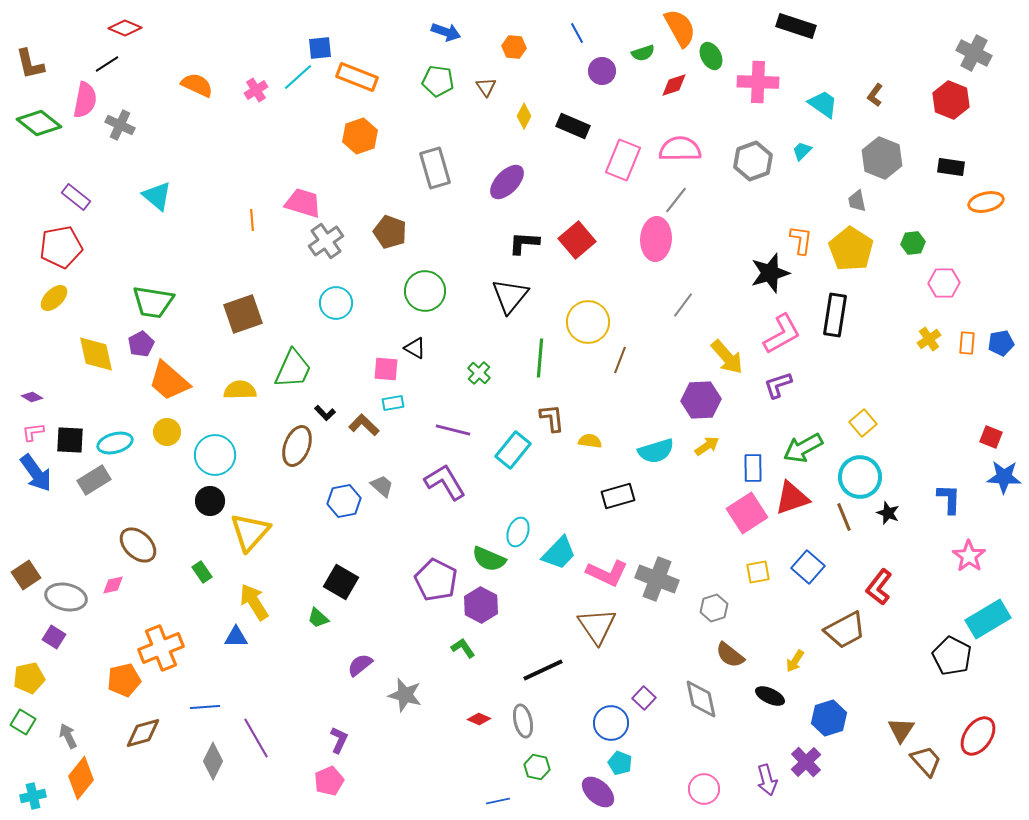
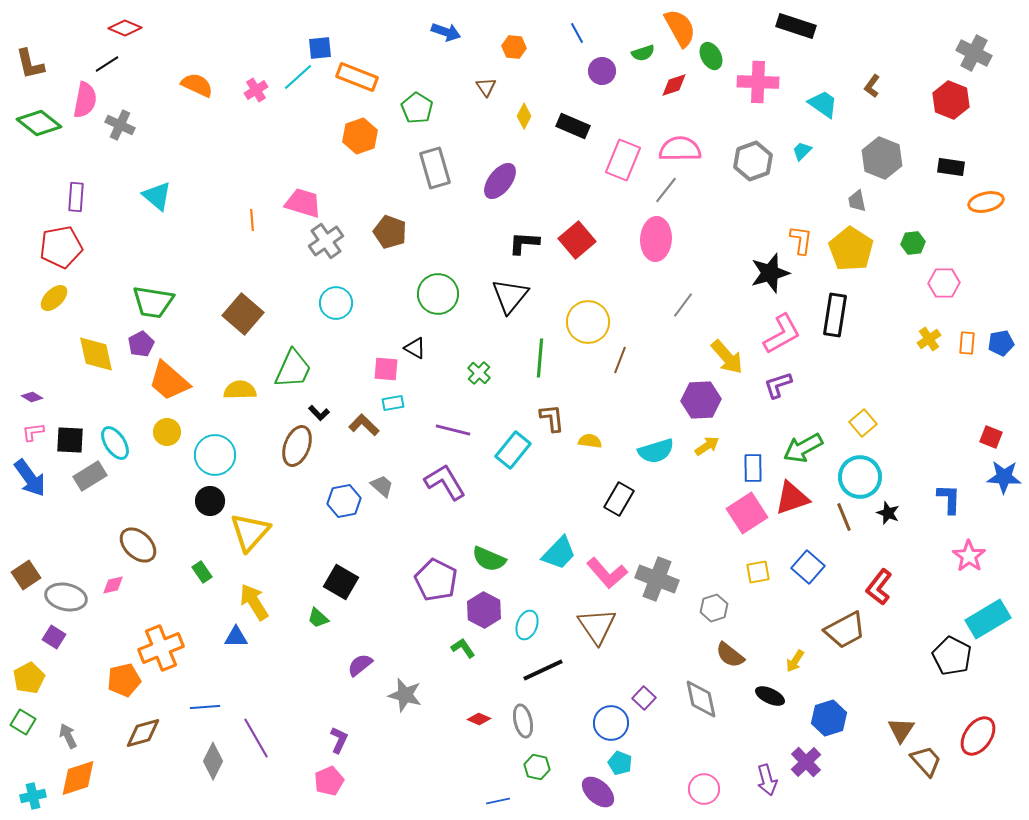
green pentagon at (438, 81): moved 21 px left, 27 px down; rotated 24 degrees clockwise
brown L-shape at (875, 95): moved 3 px left, 9 px up
purple ellipse at (507, 182): moved 7 px left, 1 px up; rotated 6 degrees counterclockwise
purple rectangle at (76, 197): rotated 56 degrees clockwise
gray line at (676, 200): moved 10 px left, 10 px up
green circle at (425, 291): moved 13 px right, 3 px down
brown square at (243, 314): rotated 30 degrees counterclockwise
black L-shape at (325, 413): moved 6 px left
cyan ellipse at (115, 443): rotated 72 degrees clockwise
blue arrow at (36, 473): moved 6 px left, 5 px down
gray rectangle at (94, 480): moved 4 px left, 4 px up
black rectangle at (618, 496): moved 1 px right, 3 px down; rotated 44 degrees counterclockwise
cyan ellipse at (518, 532): moved 9 px right, 93 px down
pink L-shape at (607, 573): rotated 24 degrees clockwise
purple hexagon at (481, 605): moved 3 px right, 5 px down
yellow pentagon at (29, 678): rotated 16 degrees counterclockwise
orange diamond at (81, 778): moved 3 px left; rotated 33 degrees clockwise
